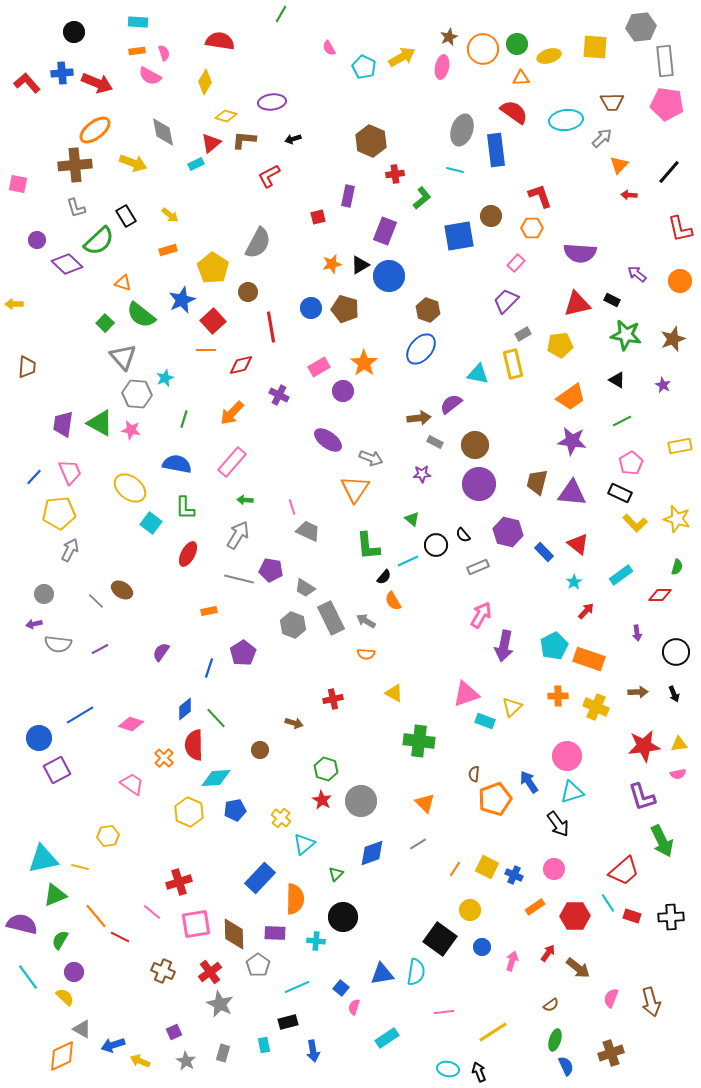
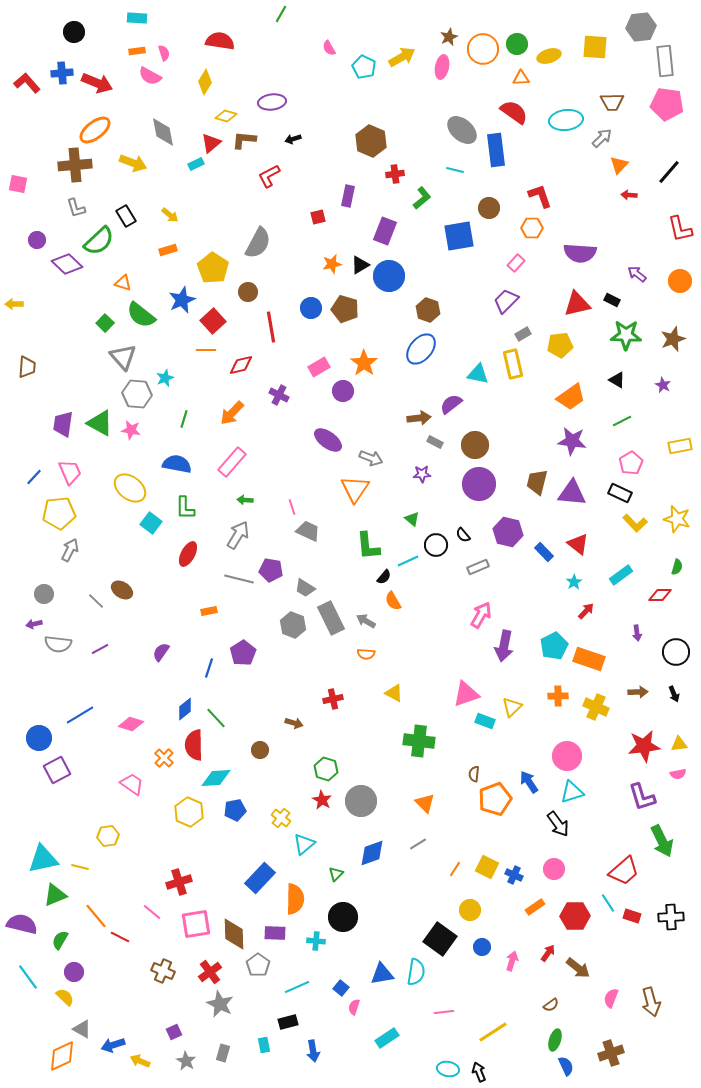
cyan rectangle at (138, 22): moved 1 px left, 4 px up
gray ellipse at (462, 130): rotated 68 degrees counterclockwise
brown circle at (491, 216): moved 2 px left, 8 px up
green star at (626, 335): rotated 8 degrees counterclockwise
